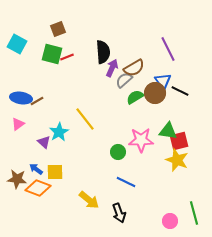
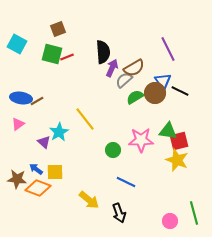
green circle: moved 5 px left, 2 px up
